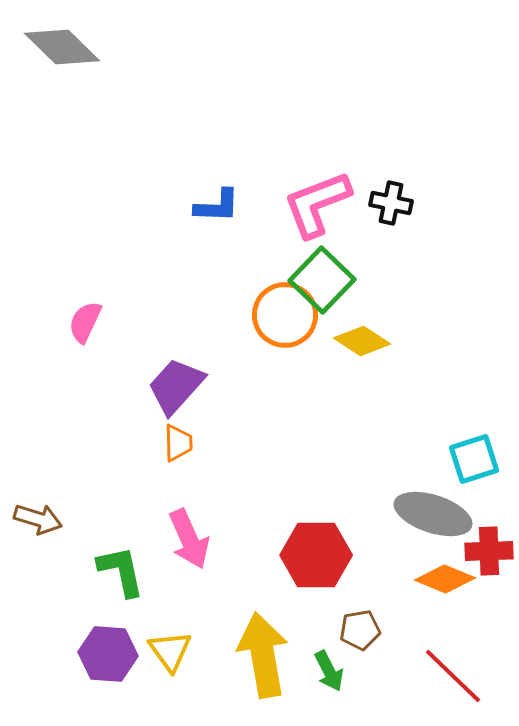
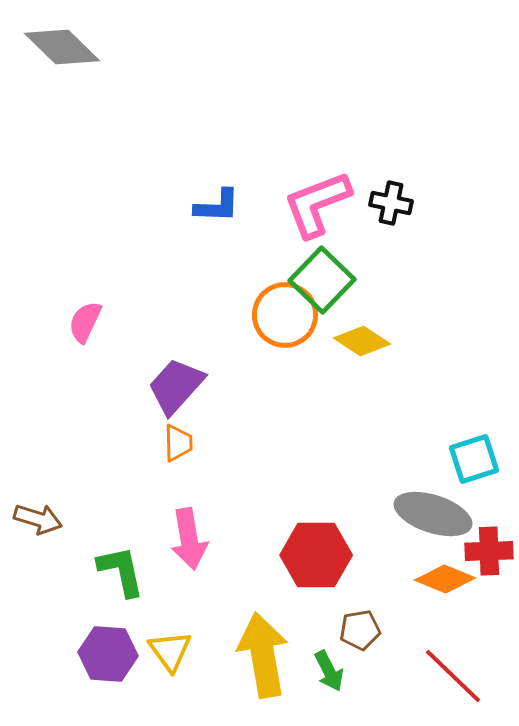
pink arrow: rotated 14 degrees clockwise
